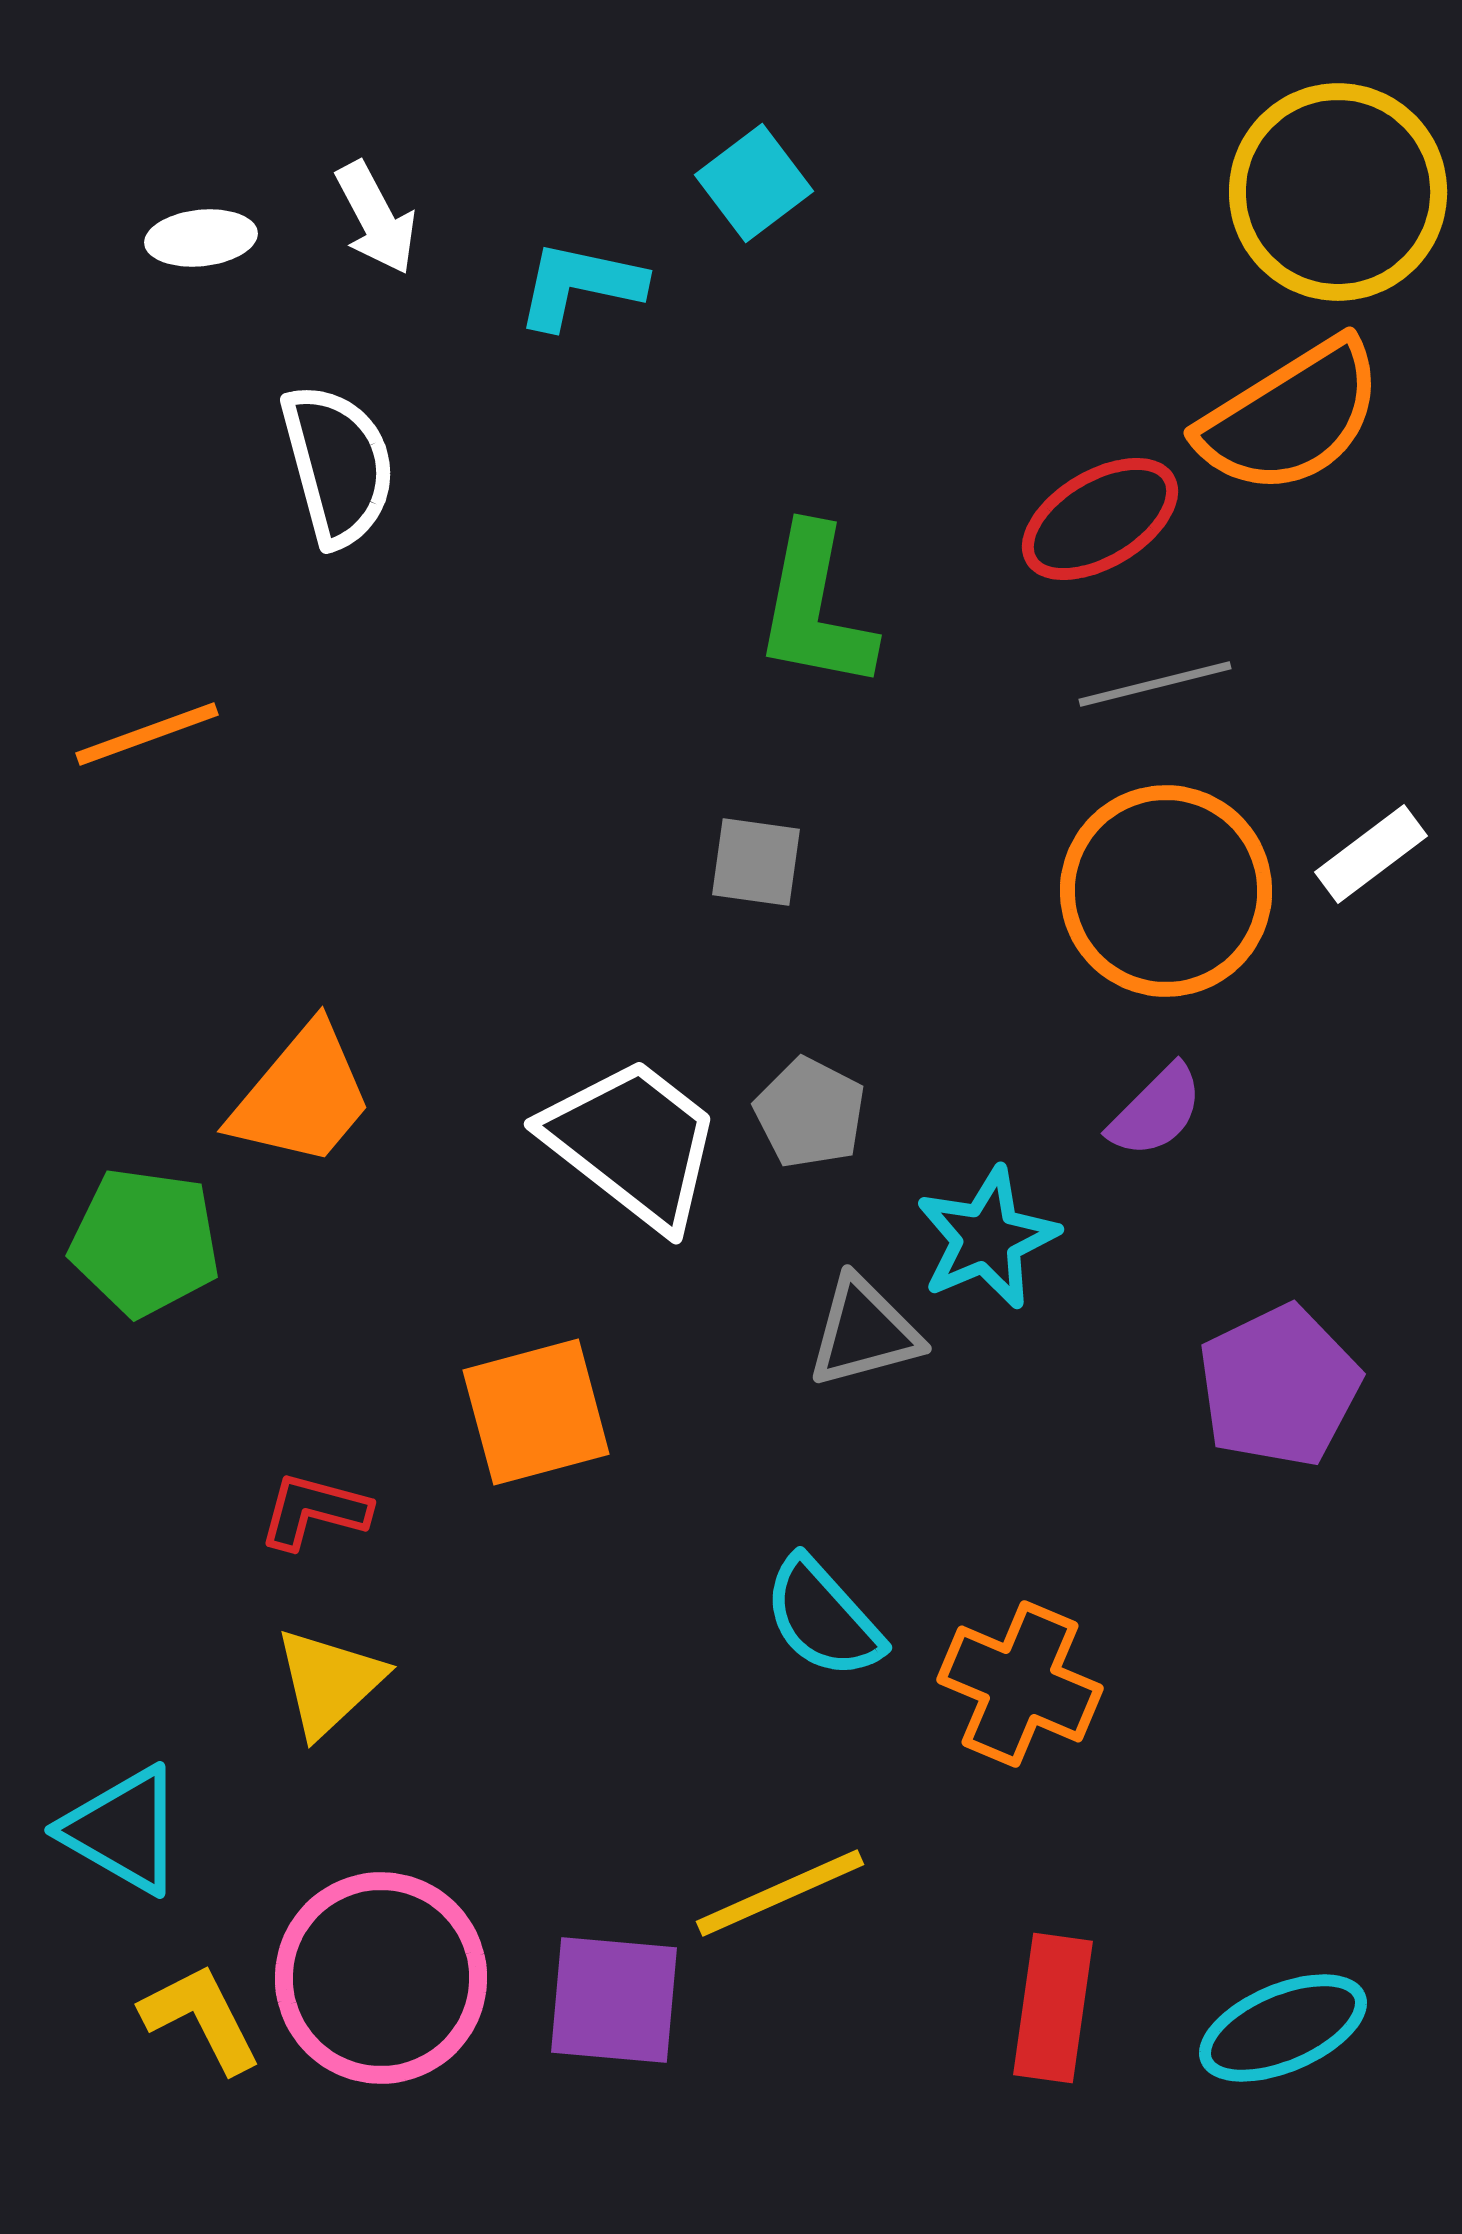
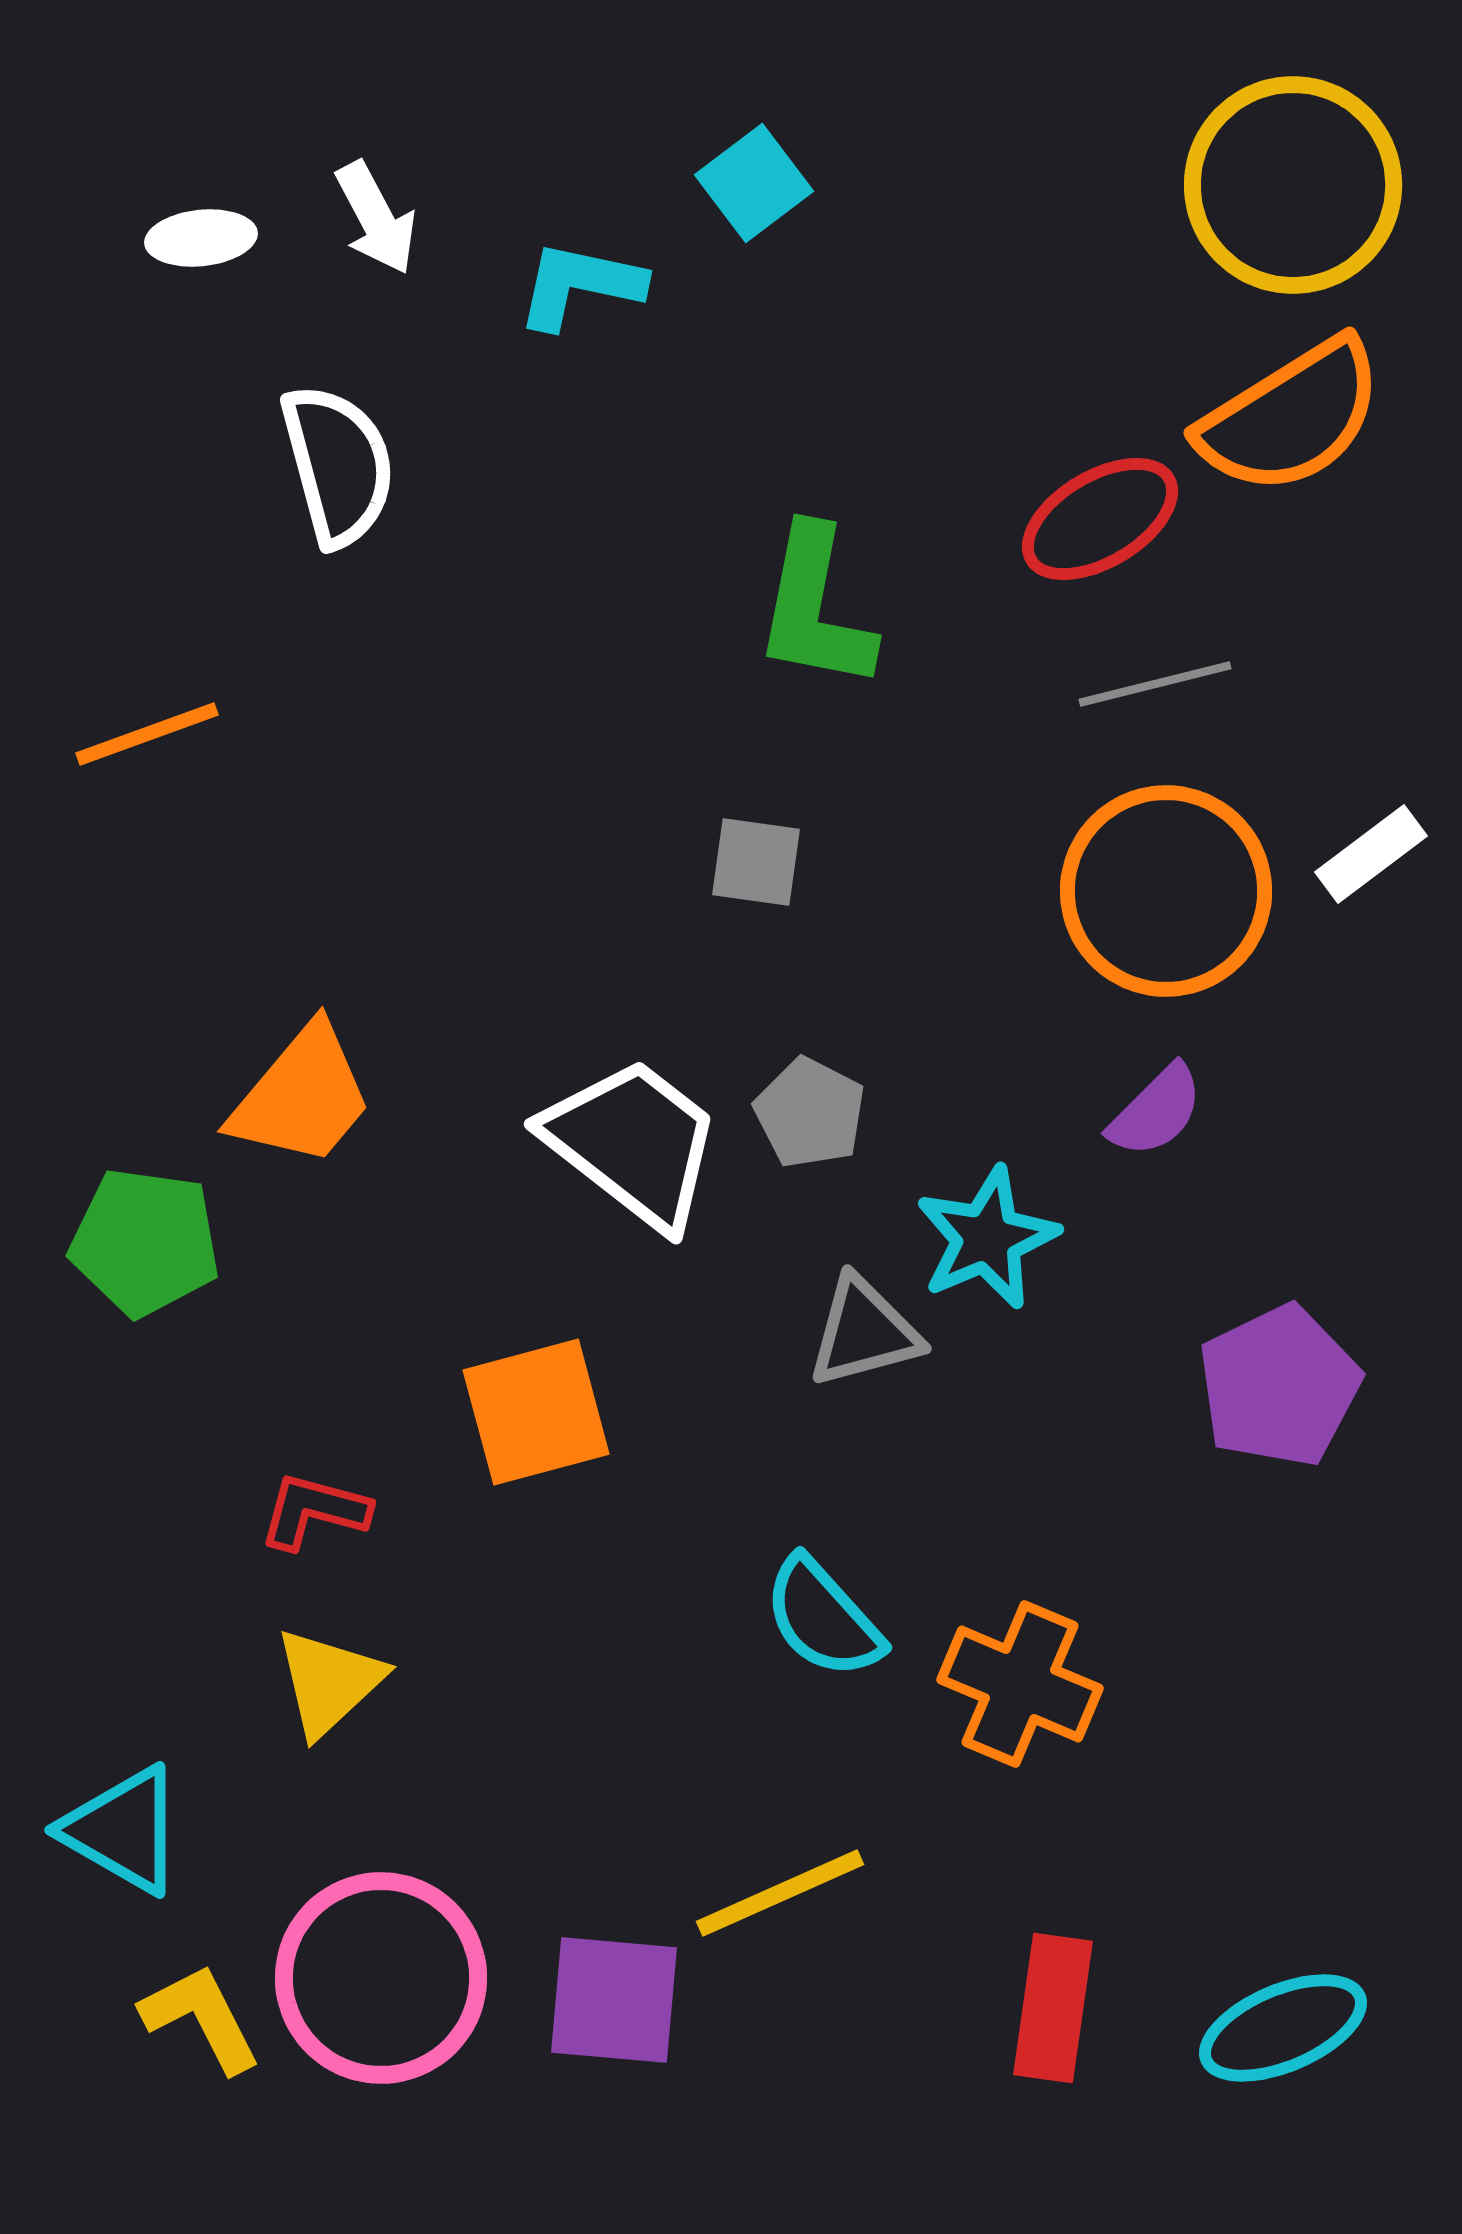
yellow circle: moved 45 px left, 7 px up
